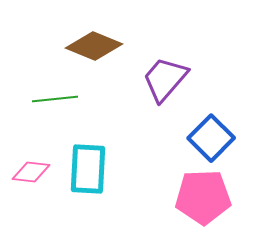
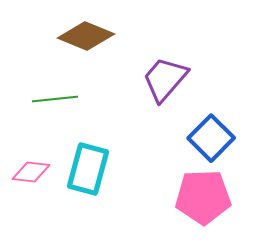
brown diamond: moved 8 px left, 10 px up
cyan rectangle: rotated 12 degrees clockwise
